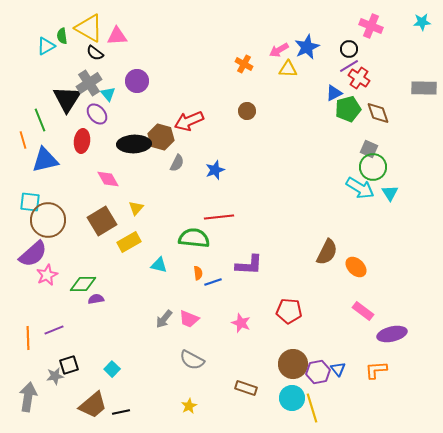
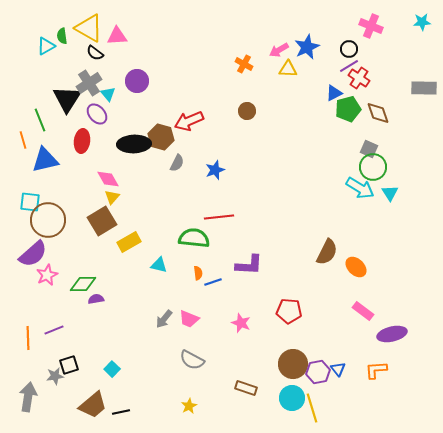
yellow triangle at (136, 208): moved 24 px left, 11 px up
